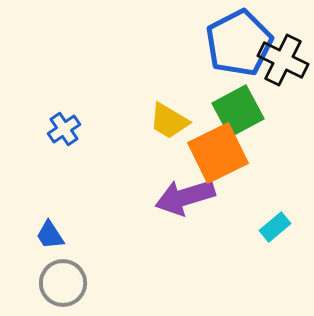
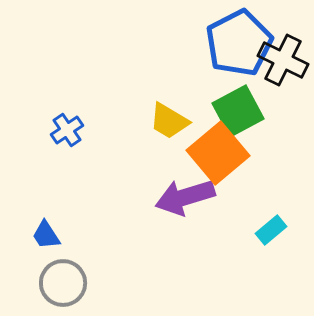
blue cross: moved 3 px right, 1 px down
orange square: rotated 14 degrees counterclockwise
cyan rectangle: moved 4 px left, 3 px down
blue trapezoid: moved 4 px left
